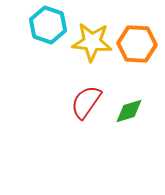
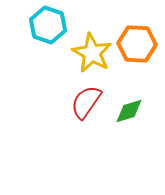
yellow star: moved 11 px down; rotated 24 degrees clockwise
